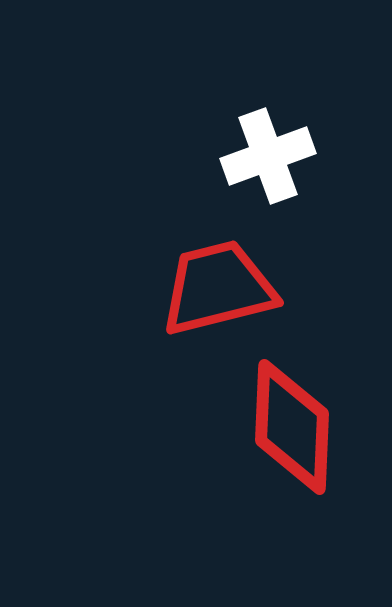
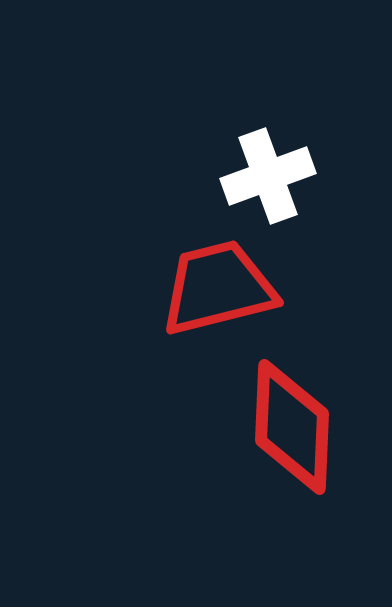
white cross: moved 20 px down
